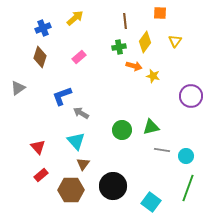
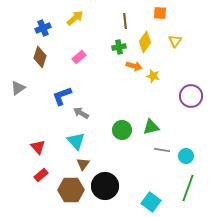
black circle: moved 8 px left
